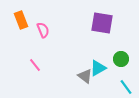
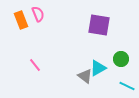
purple square: moved 3 px left, 2 px down
pink semicircle: moved 5 px left, 16 px up
cyan line: moved 1 px right, 1 px up; rotated 28 degrees counterclockwise
